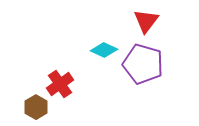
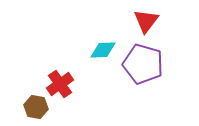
cyan diamond: moved 1 px left; rotated 28 degrees counterclockwise
brown hexagon: rotated 20 degrees counterclockwise
